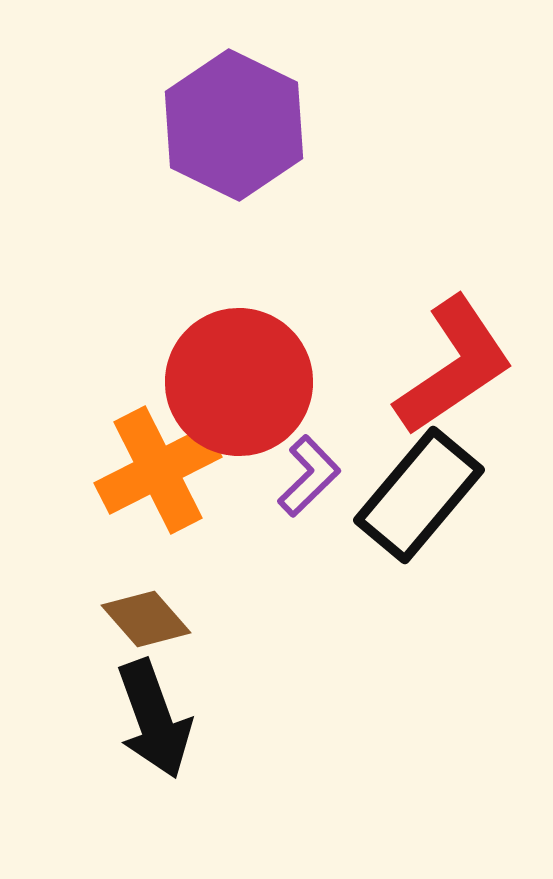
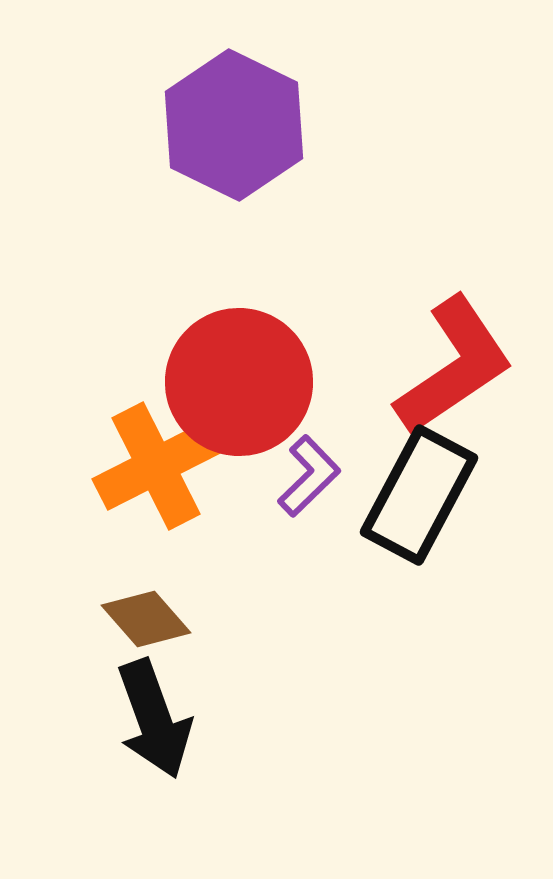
orange cross: moved 2 px left, 4 px up
black rectangle: rotated 12 degrees counterclockwise
